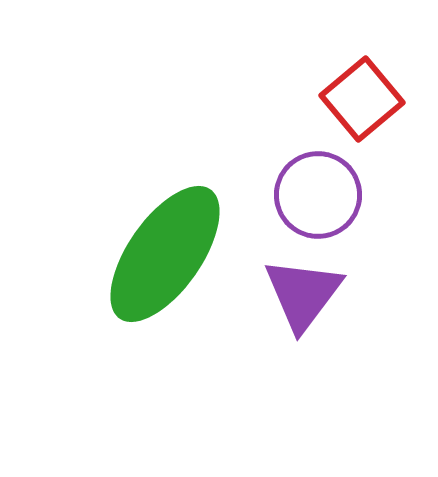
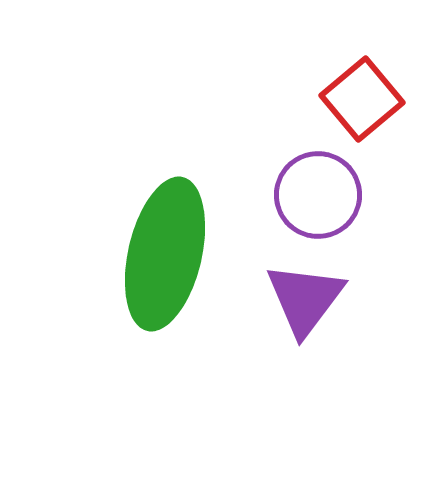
green ellipse: rotated 22 degrees counterclockwise
purple triangle: moved 2 px right, 5 px down
